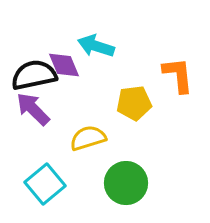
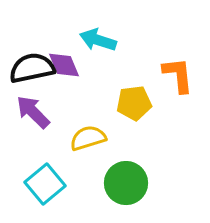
cyan arrow: moved 2 px right, 6 px up
black semicircle: moved 2 px left, 7 px up
purple arrow: moved 3 px down
